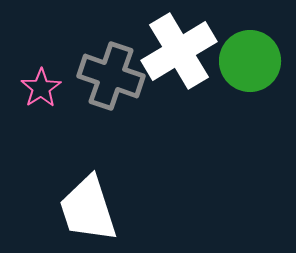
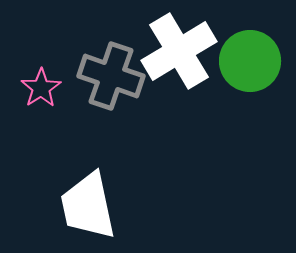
white trapezoid: moved 3 px up; rotated 6 degrees clockwise
